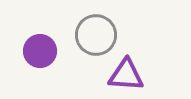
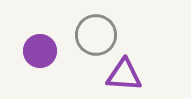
purple triangle: moved 2 px left
